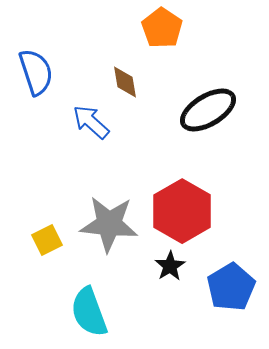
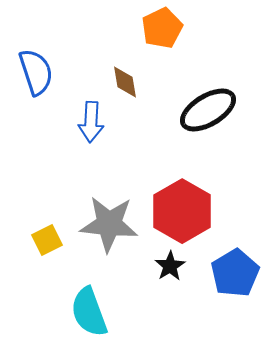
orange pentagon: rotated 12 degrees clockwise
blue arrow: rotated 129 degrees counterclockwise
blue pentagon: moved 4 px right, 14 px up
